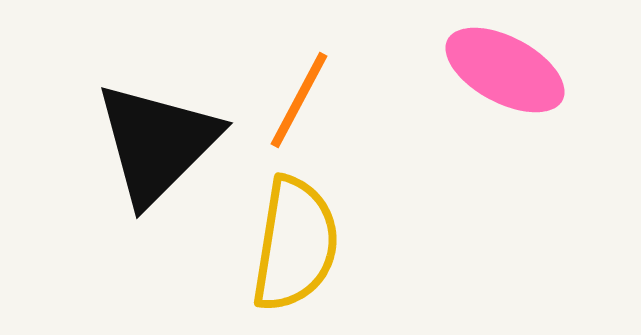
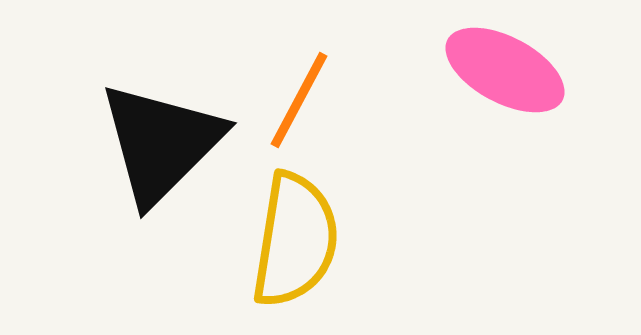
black triangle: moved 4 px right
yellow semicircle: moved 4 px up
